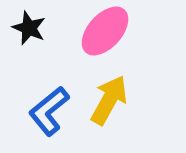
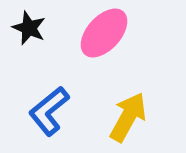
pink ellipse: moved 1 px left, 2 px down
yellow arrow: moved 19 px right, 17 px down
